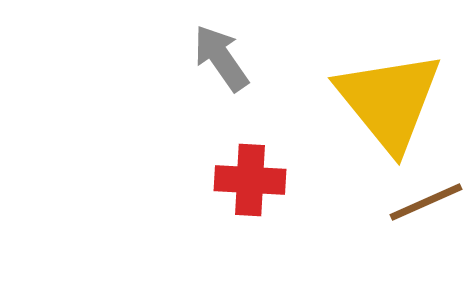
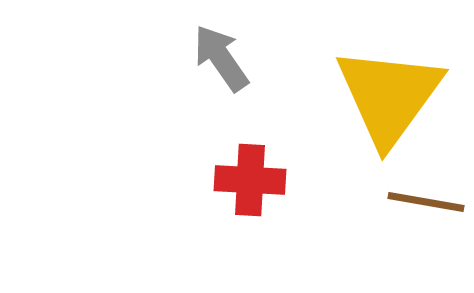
yellow triangle: moved 5 px up; rotated 15 degrees clockwise
brown line: rotated 34 degrees clockwise
